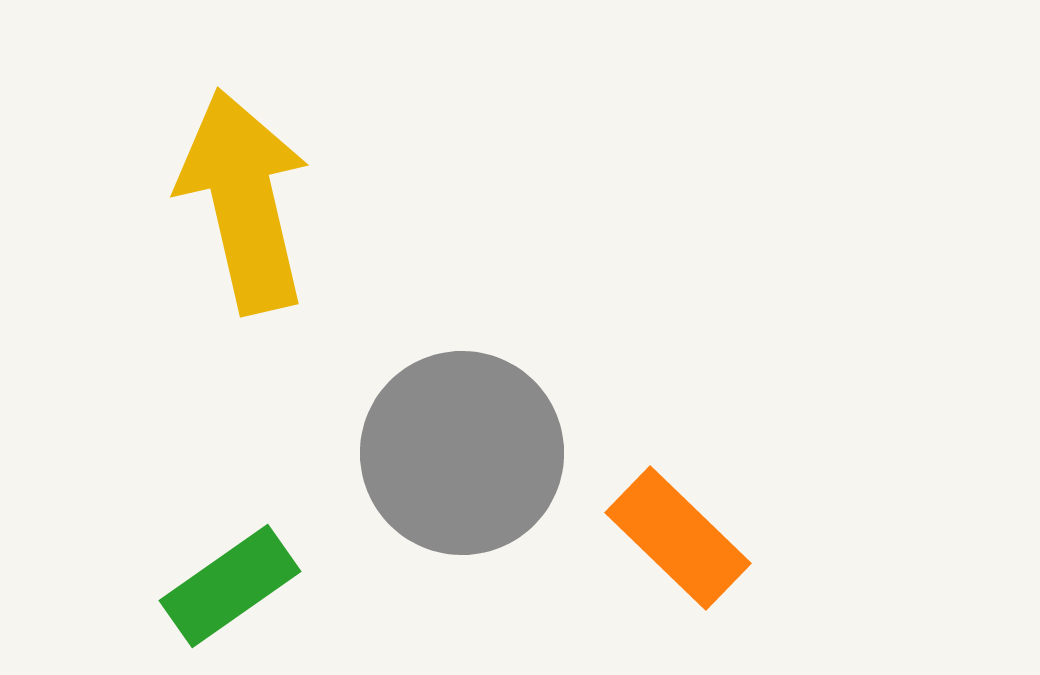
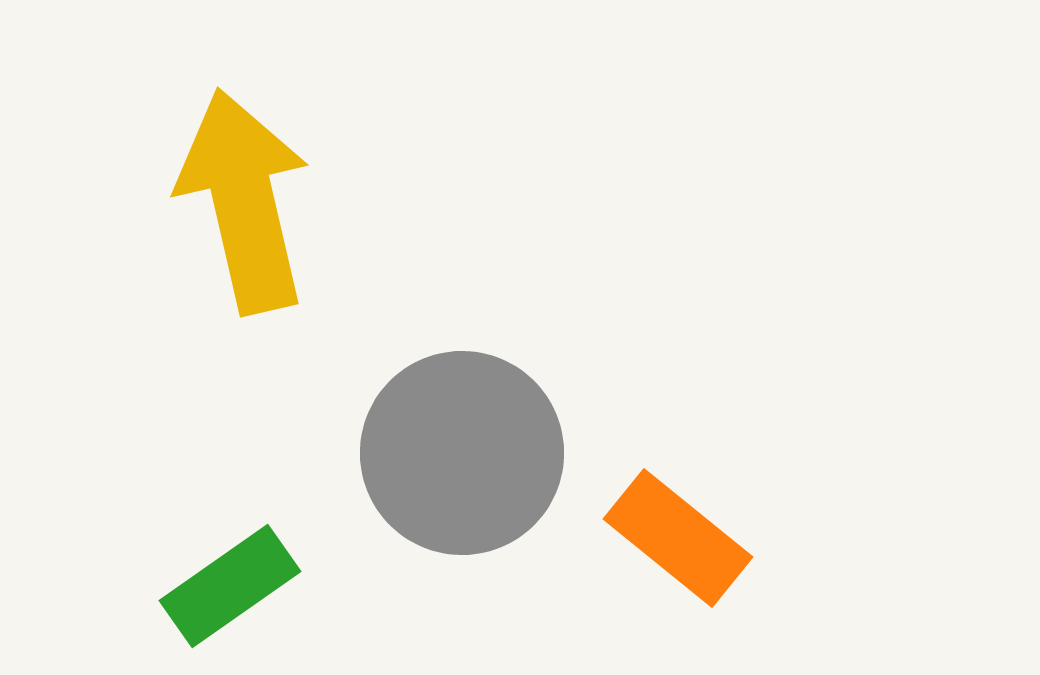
orange rectangle: rotated 5 degrees counterclockwise
